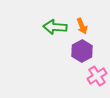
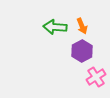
pink cross: moved 1 px left, 1 px down
